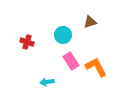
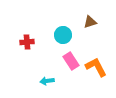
red cross: rotated 24 degrees counterclockwise
cyan arrow: moved 1 px up
